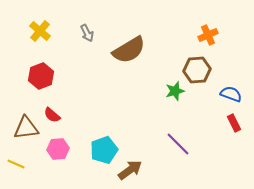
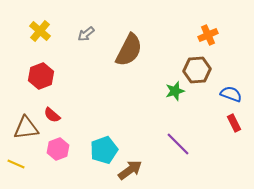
gray arrow: moved 1 px left, 1 px down; rotated 78 degrees clockwise
brown semicircle: rotated 32 degrees counterclockwise
pink hexagon: rotated 15 degrees counterclockwise
